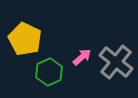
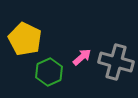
gray cross: rotated 24 degrees counterclockwise
